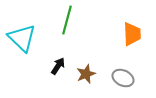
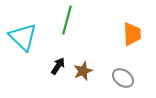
cyan triangle: moved 1 px right, 1 px up
brown star: moved 3 px left, 3 px up
gray ellipse: rotated 10 degrees clockwise
